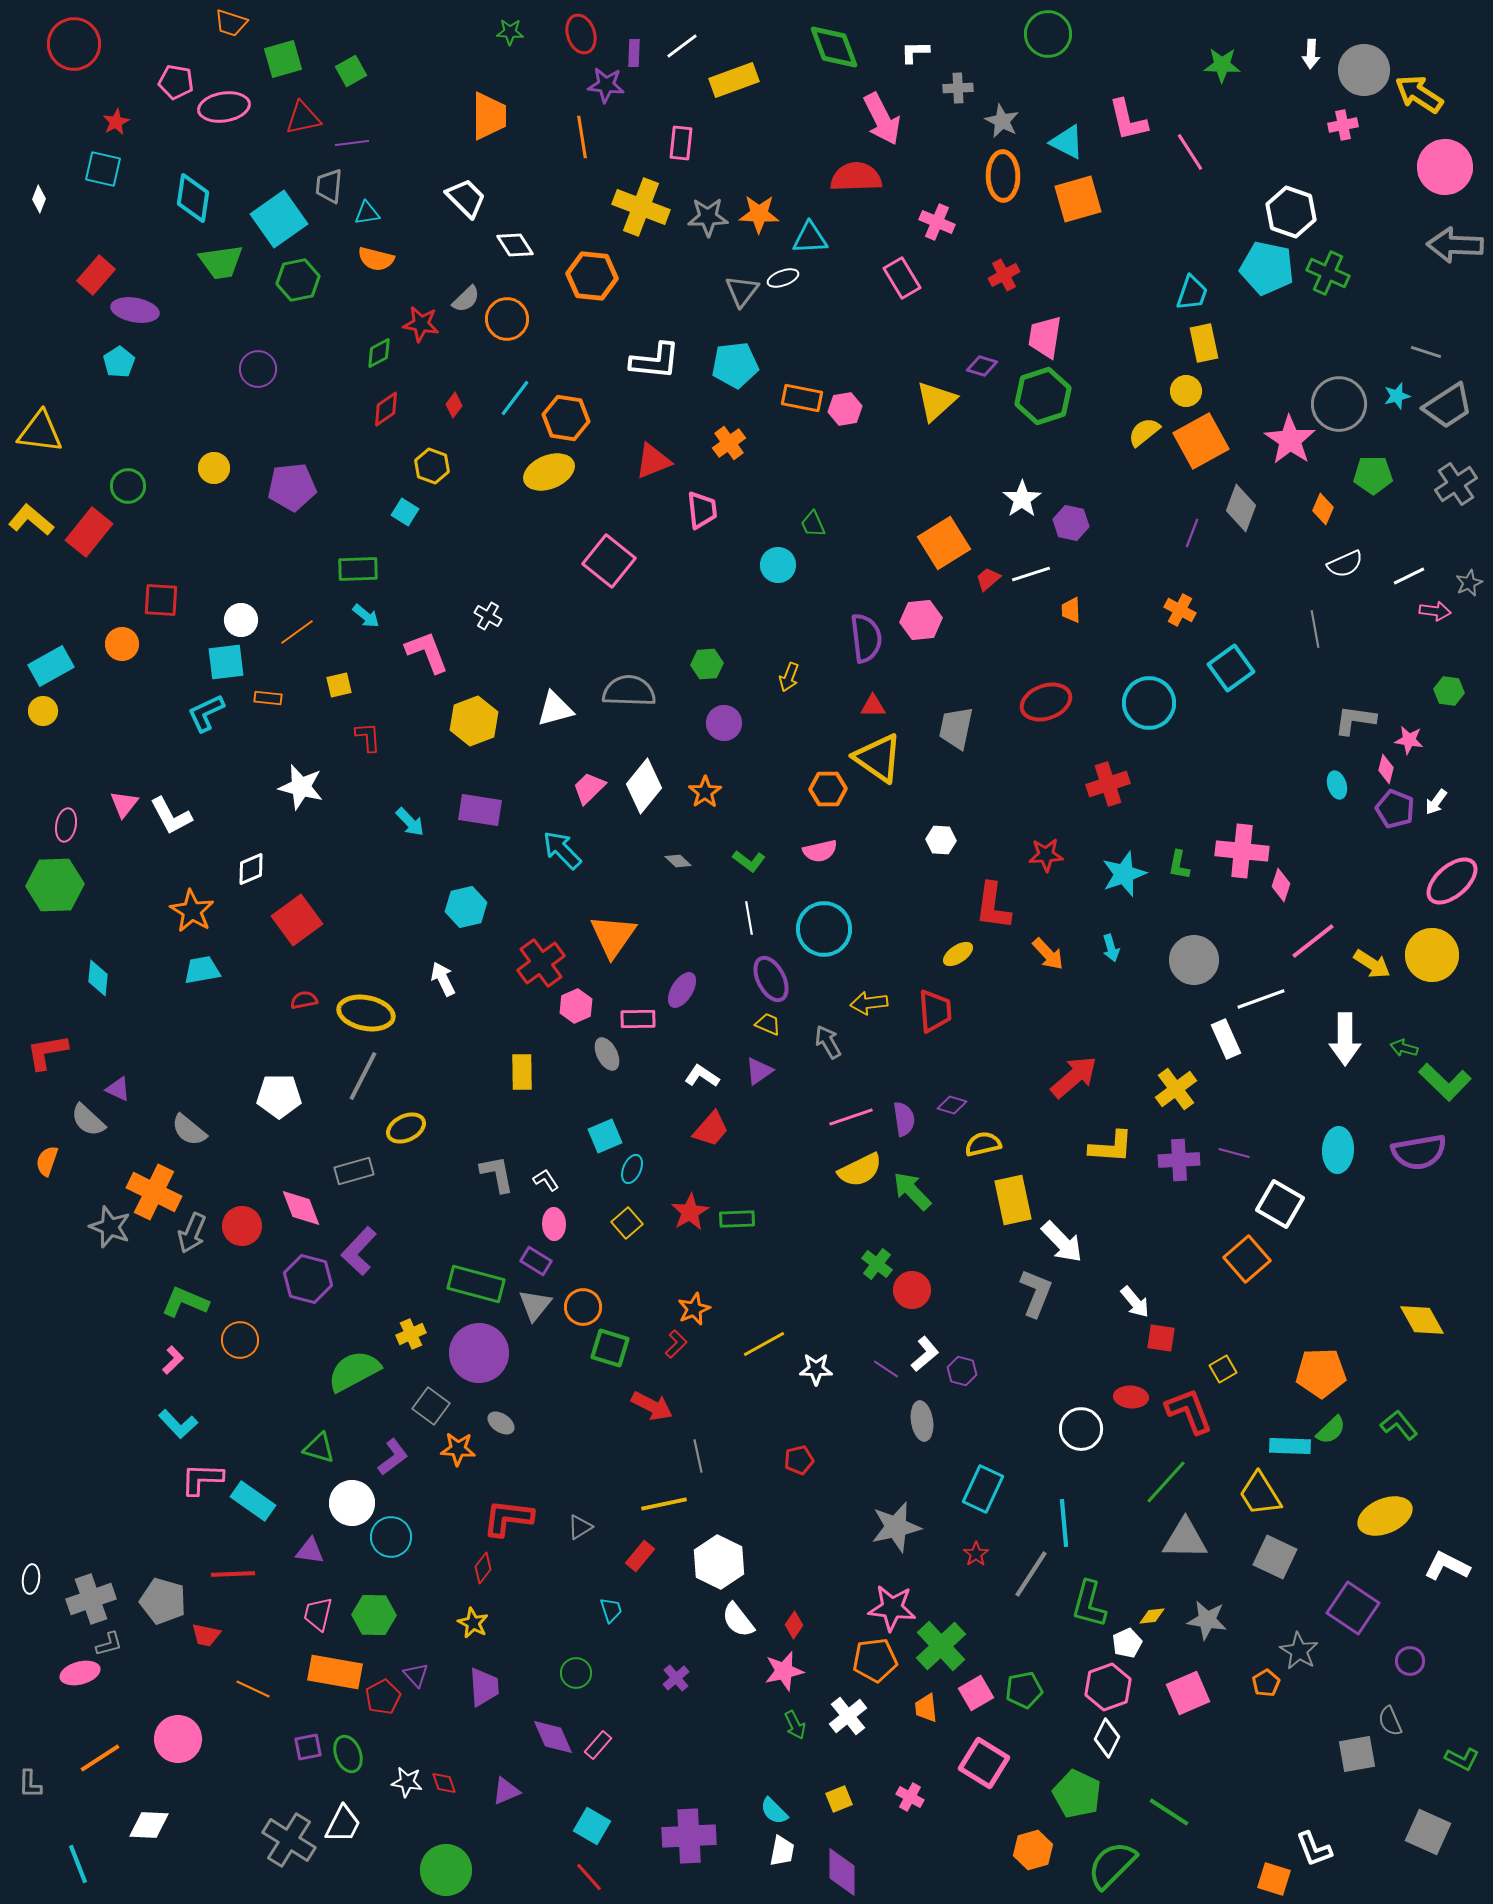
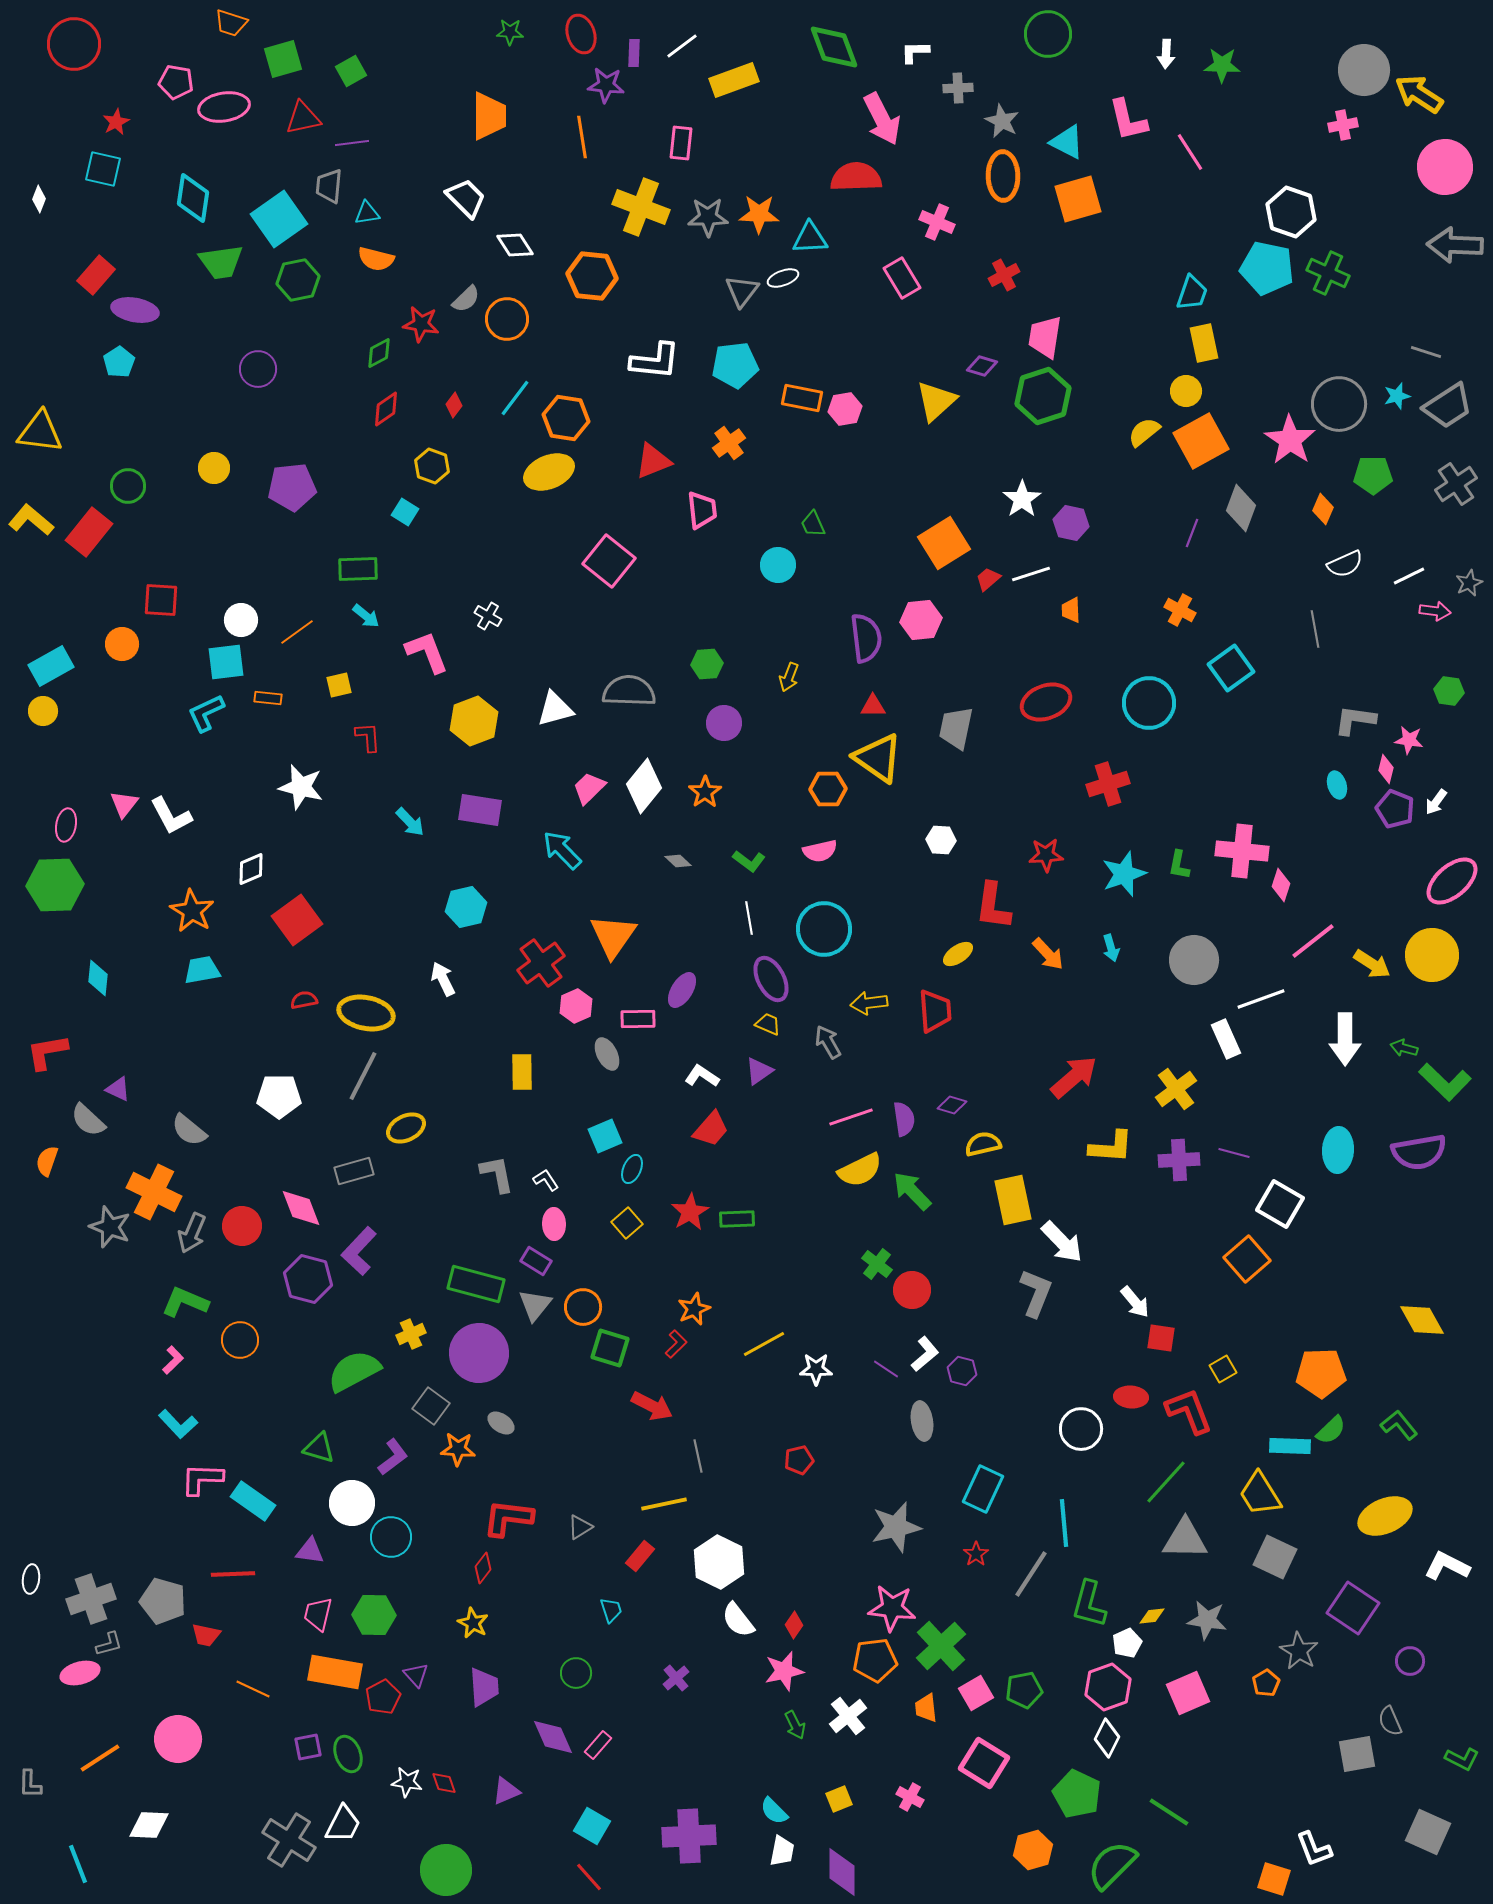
white arrow at (1311, 54): moved 145 px left
